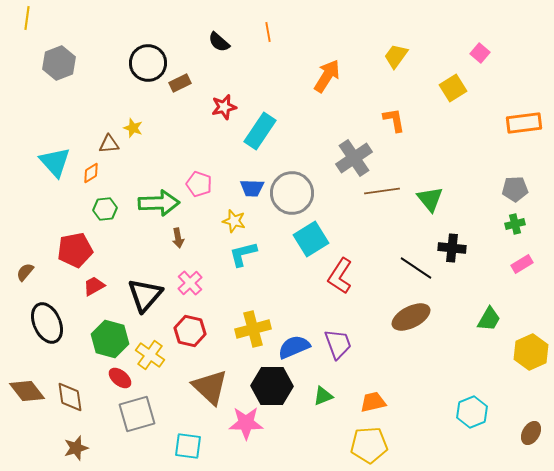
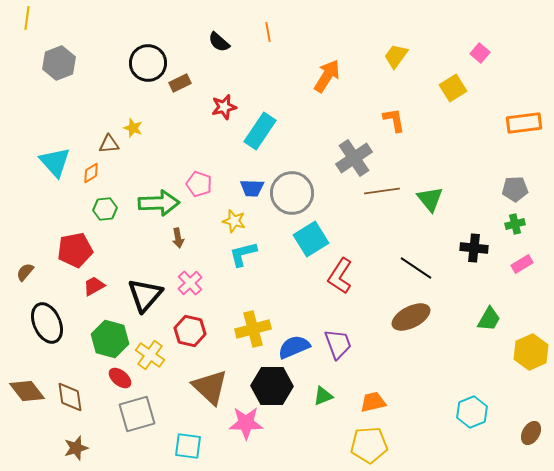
black cross at (452, 248): moved 22 px right
